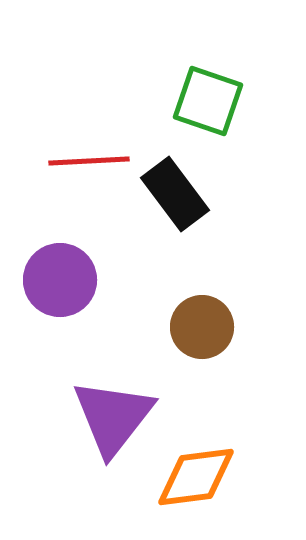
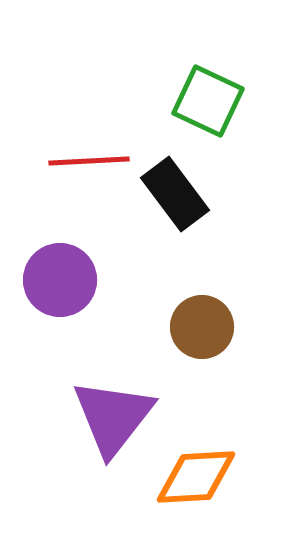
green square: rotated 6 degrees clockwise
orange diamond: rotated 4 degrees clockwise
